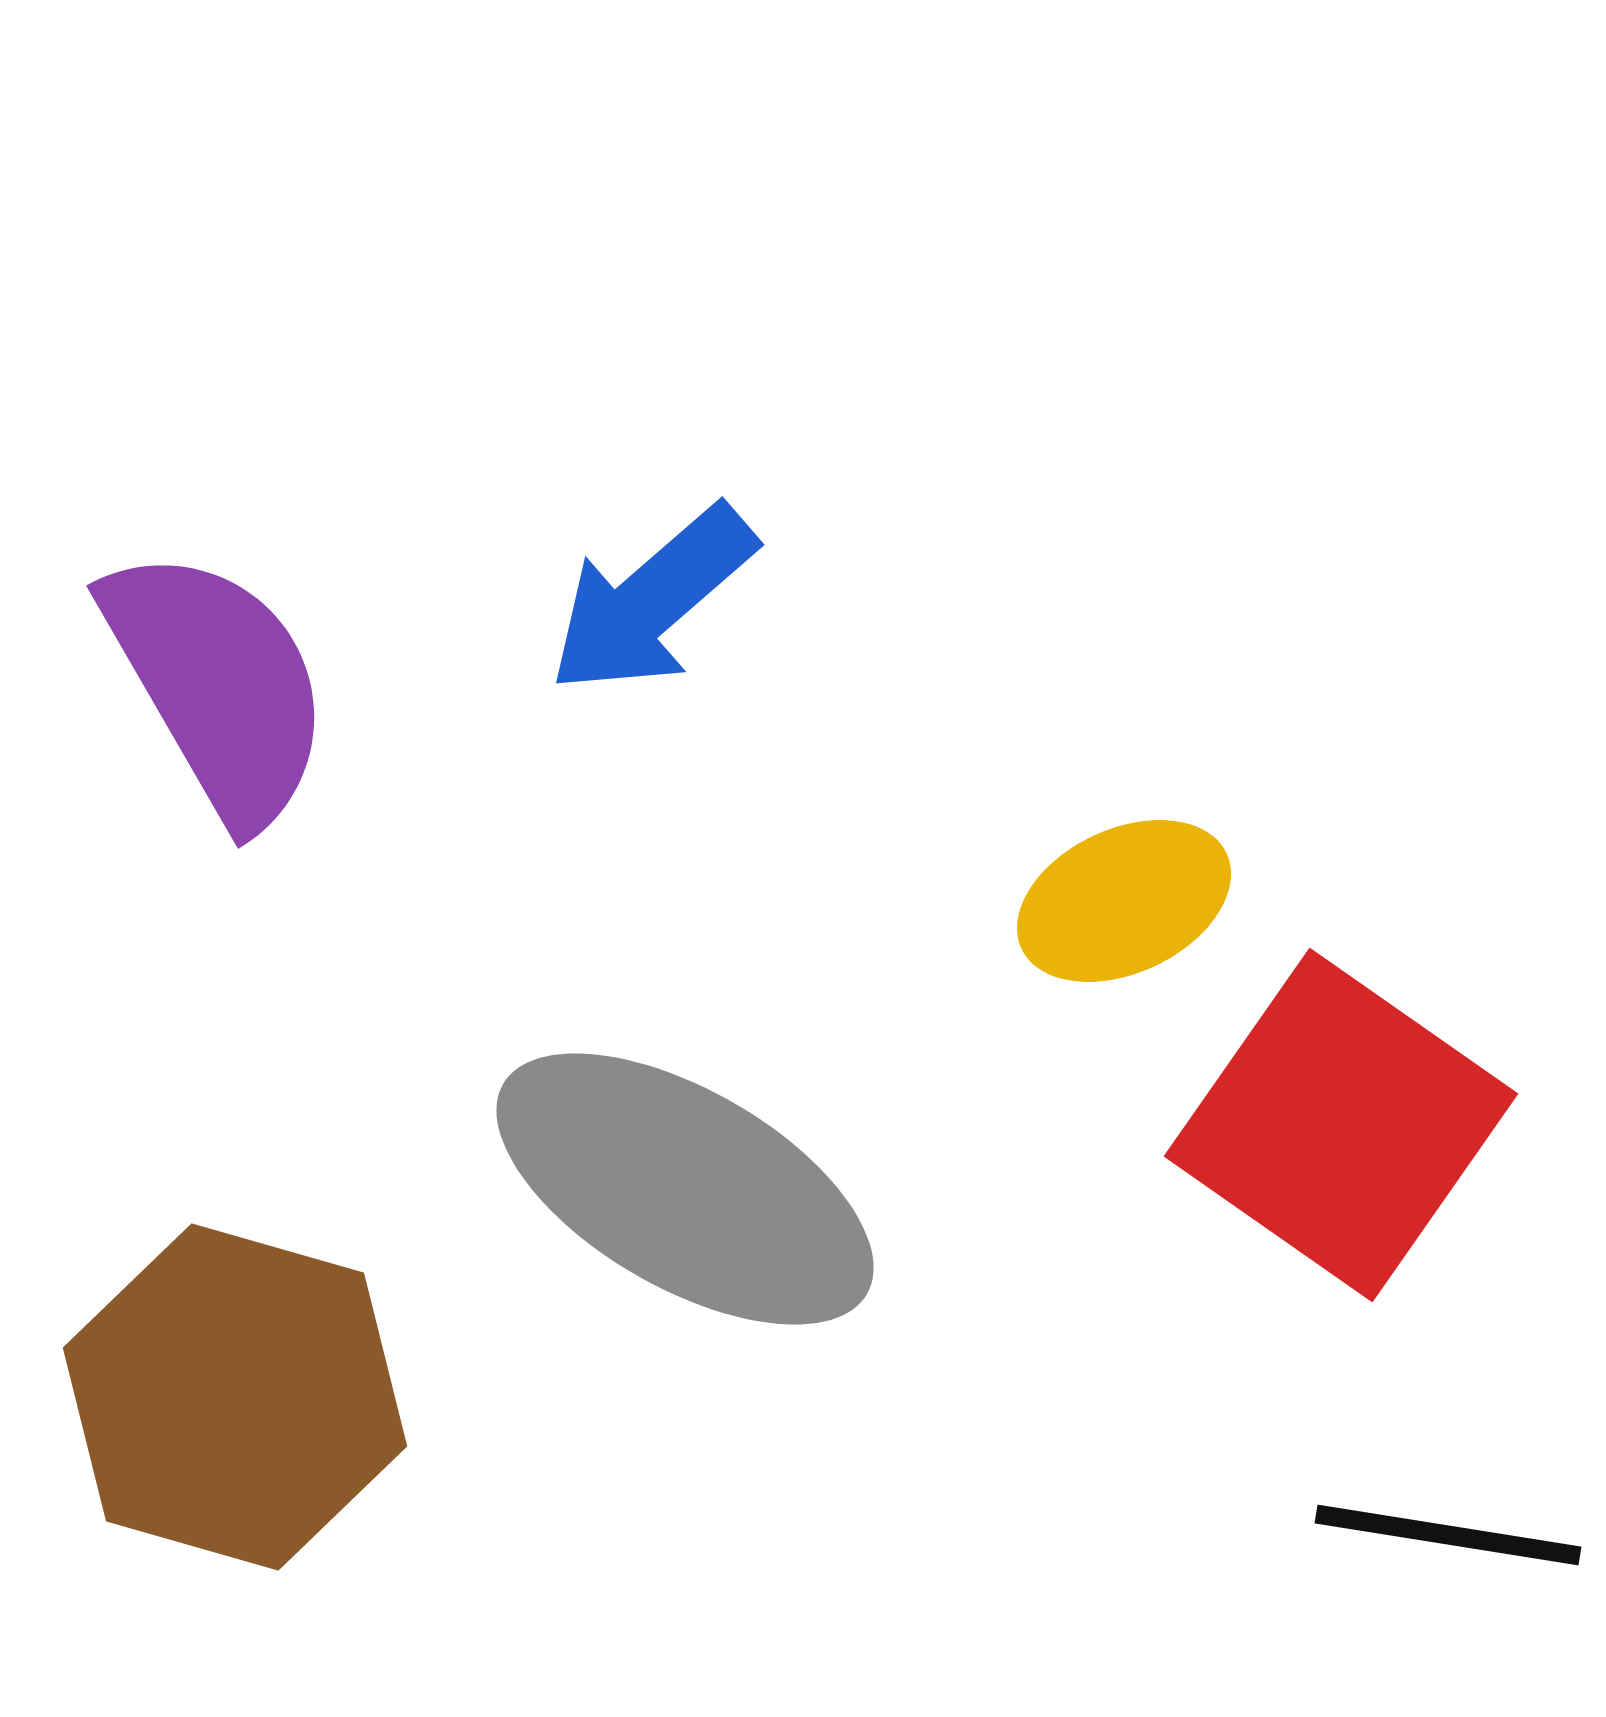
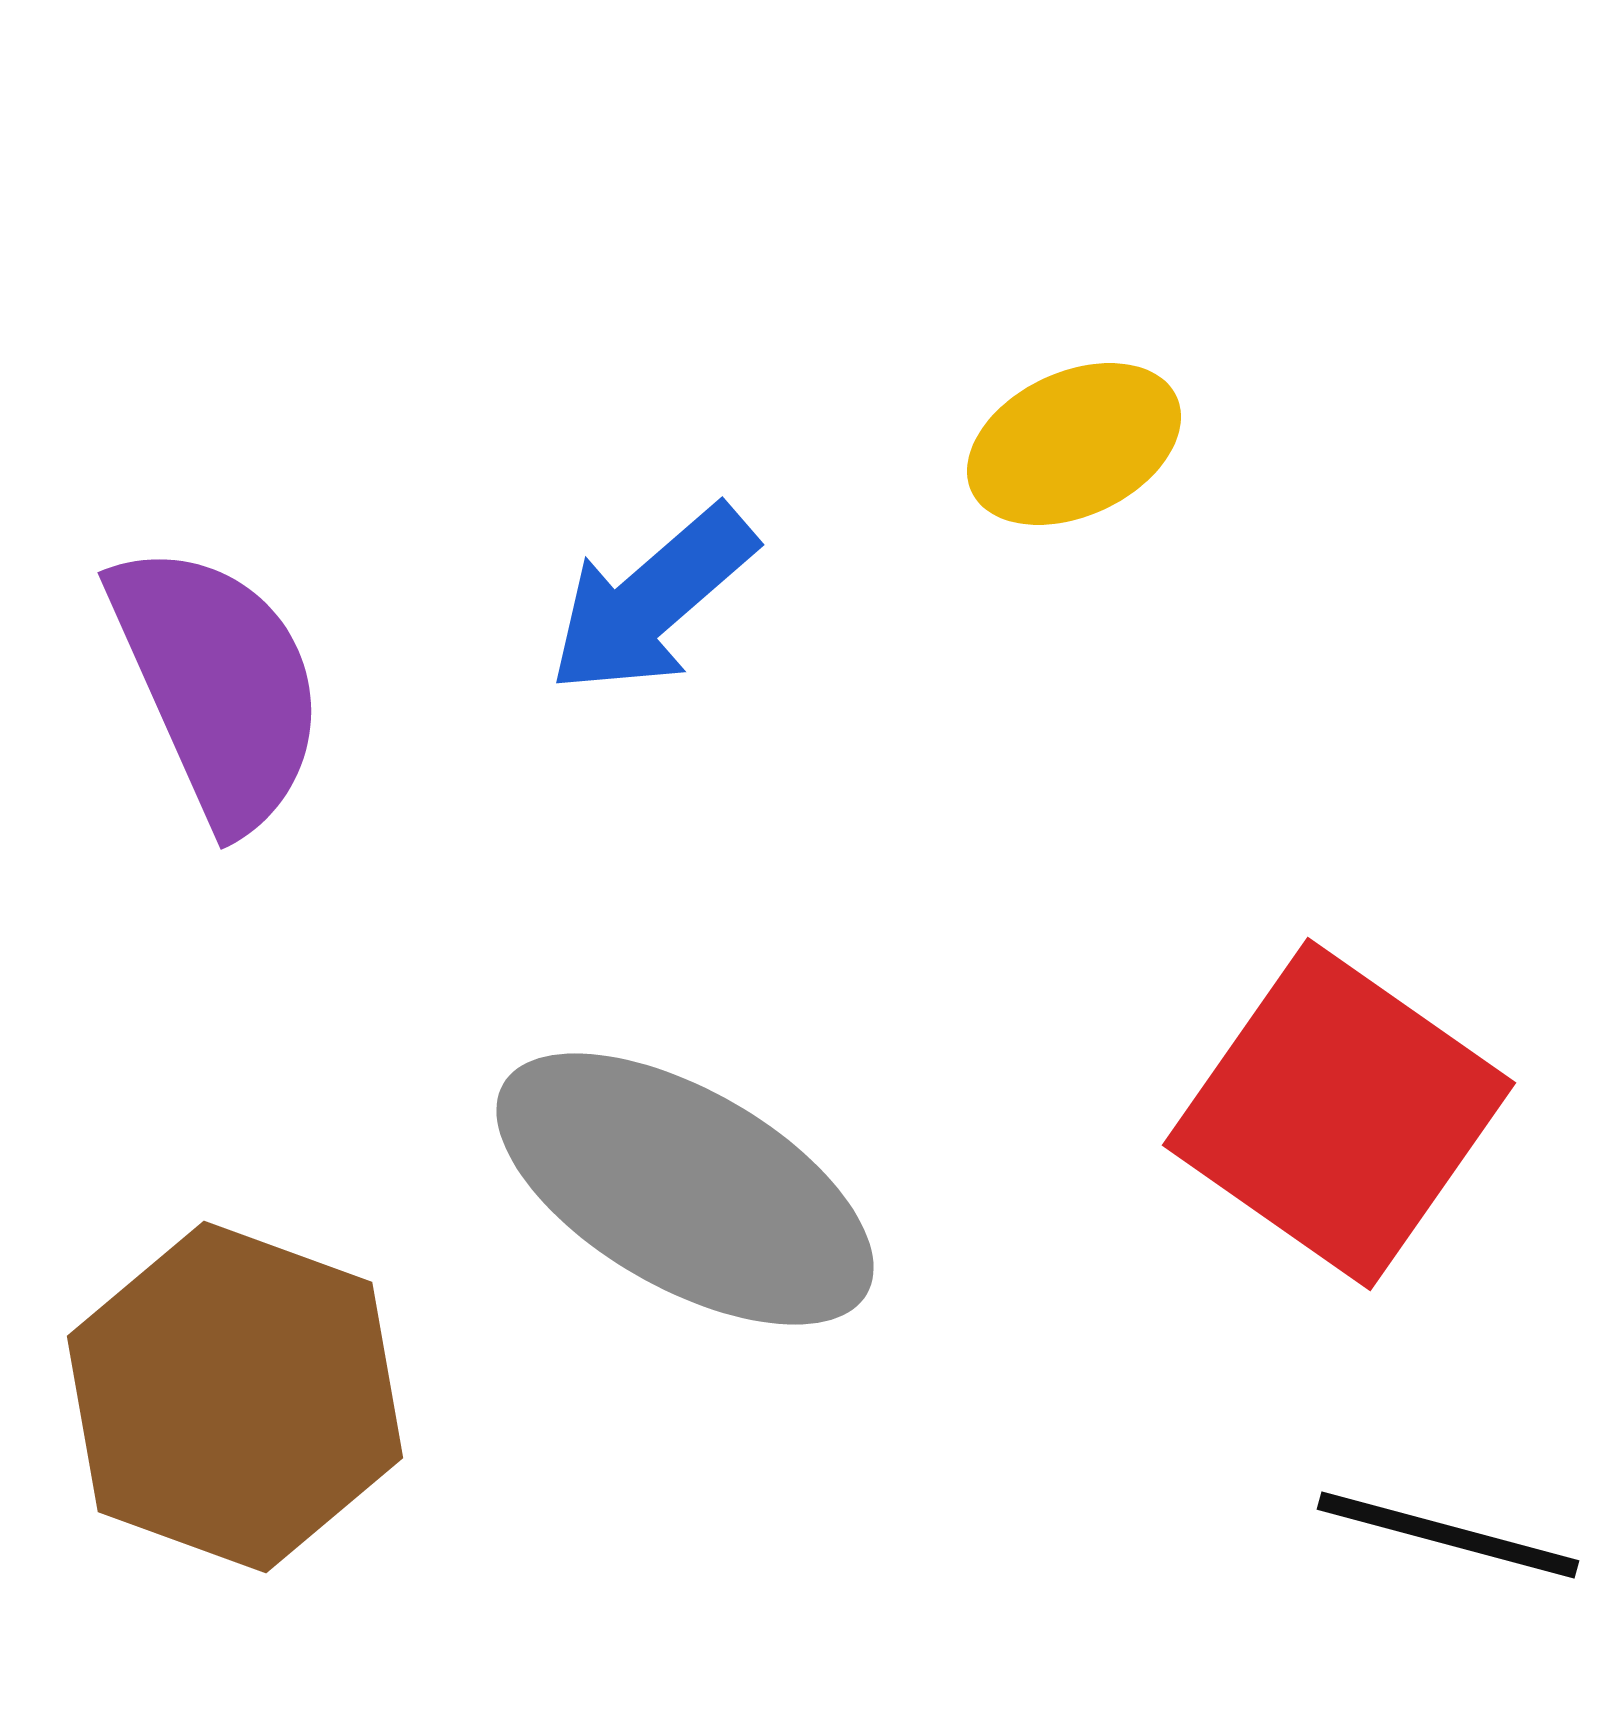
purple semicircle: rotated 6 degrees clockwise
yellow ellipse: moved 50 px left, 457 px up
red square: moved 2 px left, 11 px up
brown hexagon: rotated 4 degrees clockwise
black line: rotated 6 degrees clockwise
